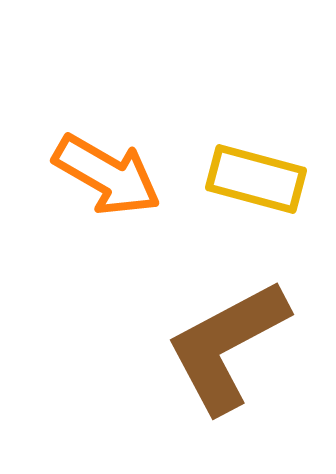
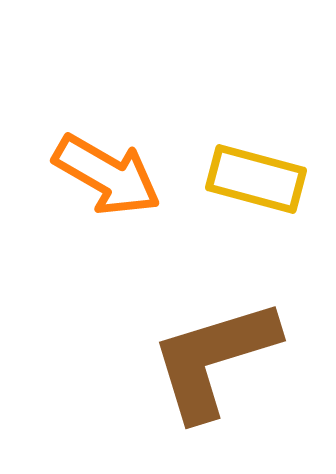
brown L-shape: moved 13 px left, 13 px down; rotated 11 degrees clockwise
